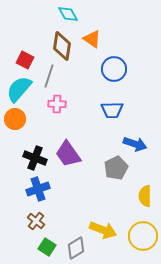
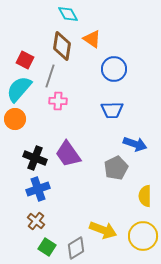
gray line: moved 1 px right
pink cross: moved 1 px right, 3 px up
